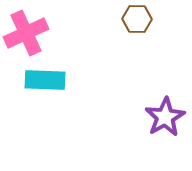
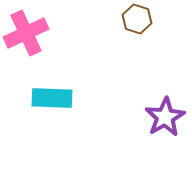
brown hexagon: rotated 16 degrees clockwise
cyan rectangle: moved 7 px right, 18 px down
